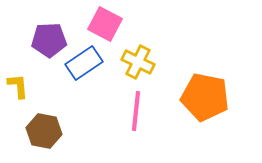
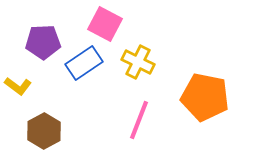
purple pentagon: moved 6 px left, 2 px down
yellow L-shape: rotated 132 degrees clockwise
pink line: moved 3 px right, 9 px down; rotated 15 degrees clockwise
brown hexagon: rotated 20 degrees clockwise
